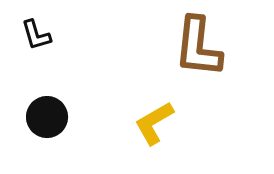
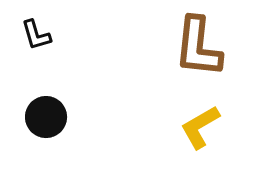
black circle: moved 1 px left
yellow L-shape: moved 46 px right, 4 px down
